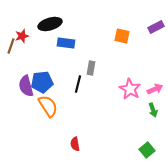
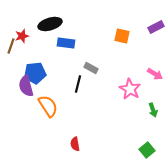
gray rectangle: rotated 72 degrees counterclockwise
blue pentagon: moved 7 px left, 9 px up
pink arrow: moved 15 px up; rotated 56 degrees clockwise
